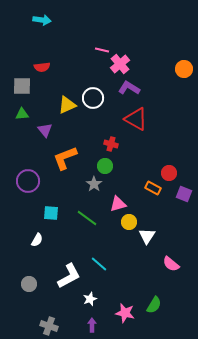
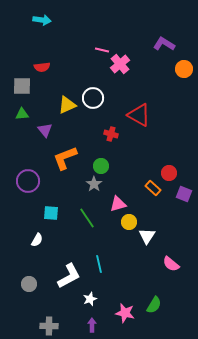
purple L-shape: moved 35 px right, 44 px up
red triangle: moved 3 px right, 4 px up
red cross: moved 10 px up
green circle: moved 4 px left
orange rectangle: rotated 14 degrees clockwise
green line: rotated 20 degrees clockwise
cyan line: rotated 36 degrees clockwise
gray cross: rotated 18 degrees counterclockwise
